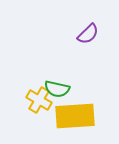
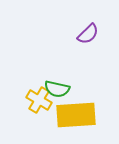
yellow rectangle: moved 1 px right, 1 px up
